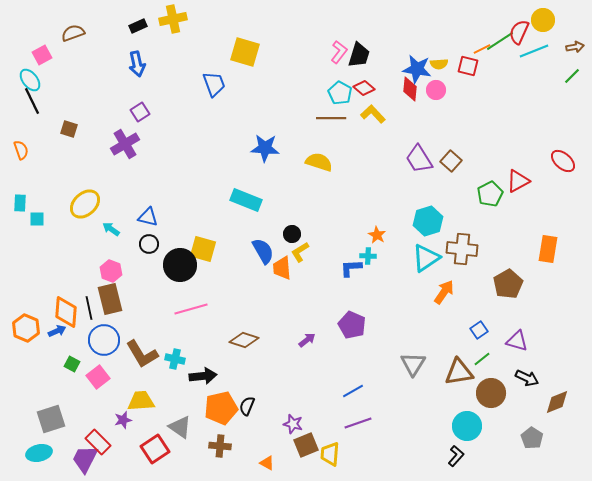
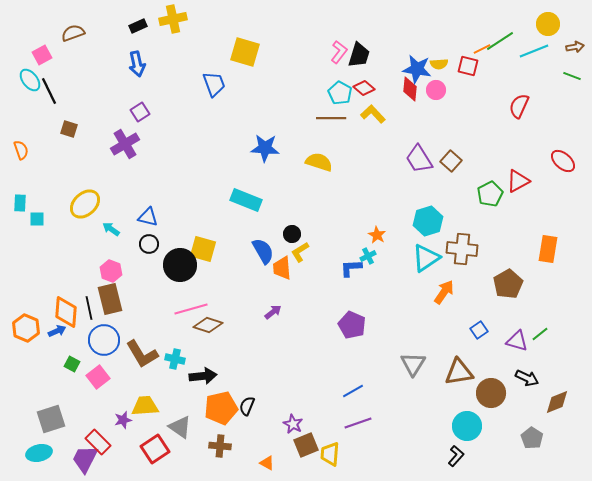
yellow circle at (543, 20): moved 5 px right, 4 px down
red semicircle at (519, 32): moved 74 px down
green line at (572, 76): rotated 66 degrees clockwise
black line at (32, 101): moved 17 px right, 10 px up
cyan cross at (368, 256): rotated 28 degrees counterclockwise
brown diamond at (244, 340): moved 36 px left, 15 px up
purple arrow at (307, 340): moved 34 px left, 28 px up
green line at (482, 359): moved 58 px right, 25 px up
yellow trapezoid at (141, 401): moved 4 px right, 5 px down
purple star at (293, 424): rotated 12 degrees clockwise
